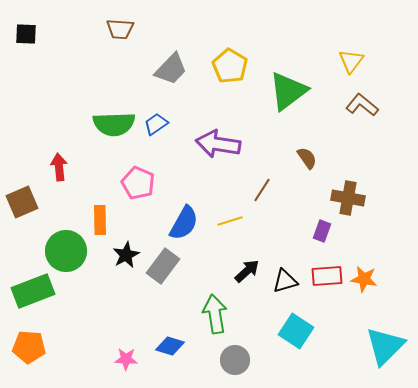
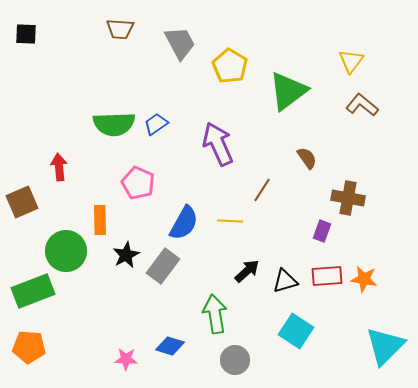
gray trapezoid: moved 9 px right, 26 px up; rotated 72 degrees counterclockwise
purple arrow: rotated 57 degrees clockwise
yellow line: rotated 20 degrees clockwise
